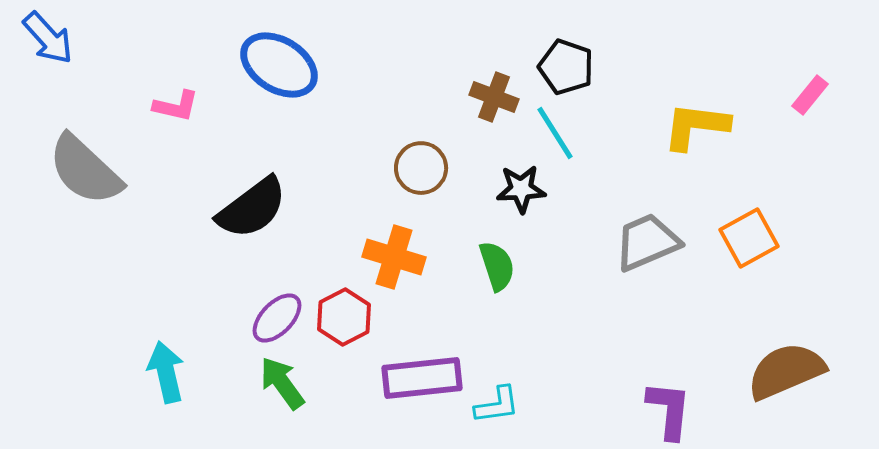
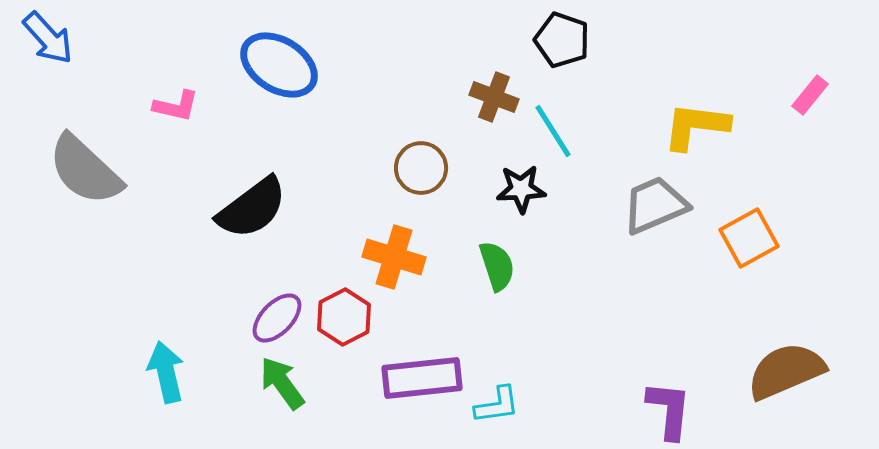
black pentagon: moved 4 px left, 27 px up
cyan line: moved 2 px left, 2 px up
gray trapezoid: moved 8 px right, 37 px up
